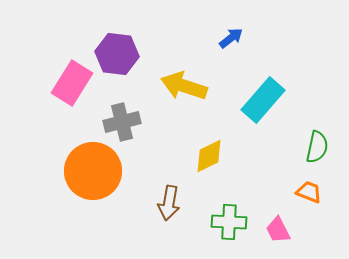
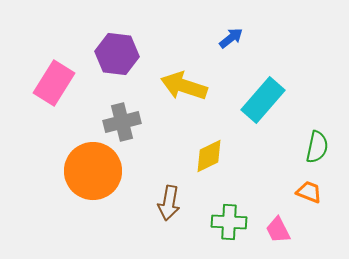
pink rectangle: moved 18 px left
